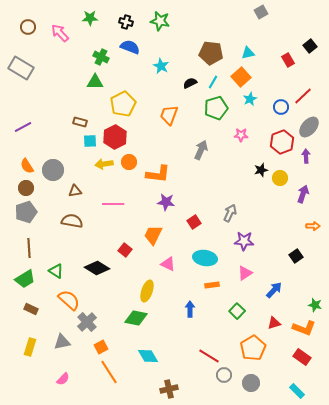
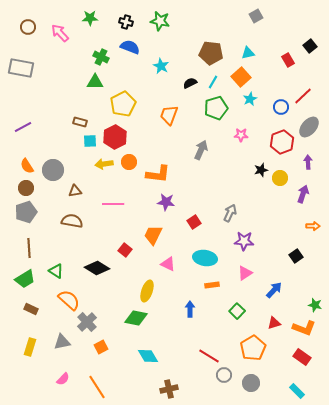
gray square at (261, 12): moved 5 px left, 4 px down
gray rectangle at (21, 68): rotated 20 degrees counterclockwise
purple arrow at (306, 156): moved 2 px right, 6 px down
orange line at (109, 372): moved 12 px left, 15 px down
